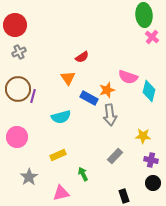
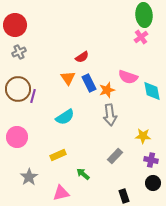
pink cross: moved 11 px left; rotated 16 degrees clockwise
cyan diamond: moved 3 px right; rotated 25 degrees counterclockwise
blue rectangle: moved 15 px up; rotated 36 degrees clockwise
cyan semicircle: moved 4 px right; rotated 18 degrees counterclockwise
green arrow: rotated 24 degrees counterclockwise
